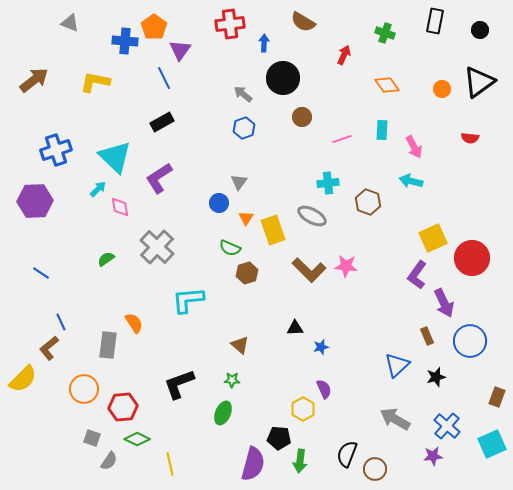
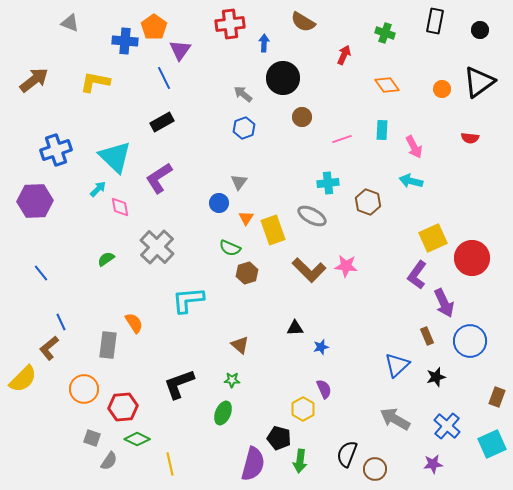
blue line at (41, 273): rotated 18 degrees clockwise
black pentagon at (279, 438): rotated 10 degrees clockwise
purple star at (433, 456): moved 8 px down
